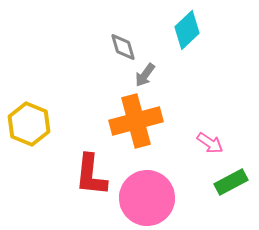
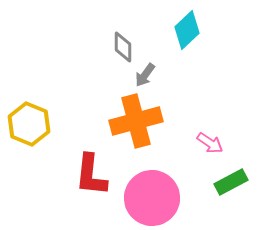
gray diamond: rotated 16 degrees clockwise
pink circle: moved 5 px right
